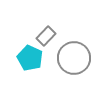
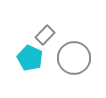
gray rectangle: moved 1 px left, 1 px up
